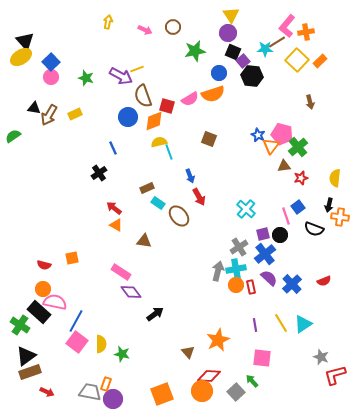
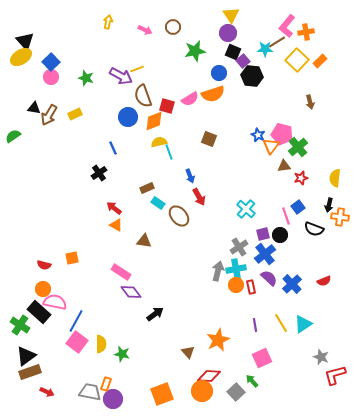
pink square at (262, 358): rotated 30 degrees counterclockwise
